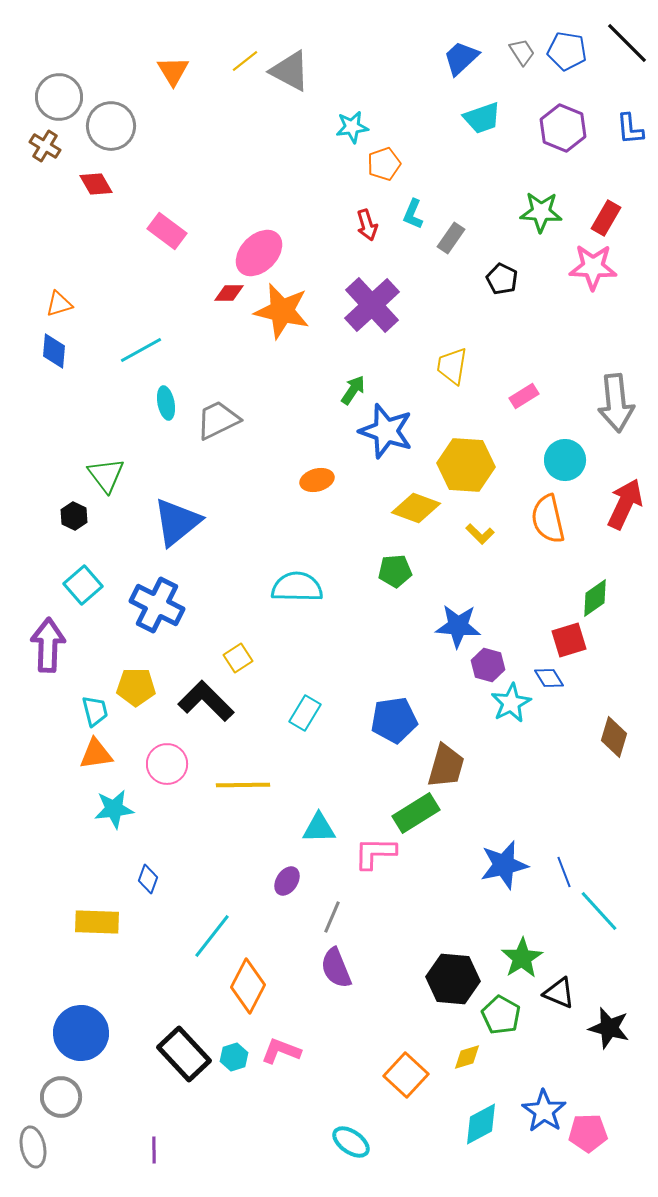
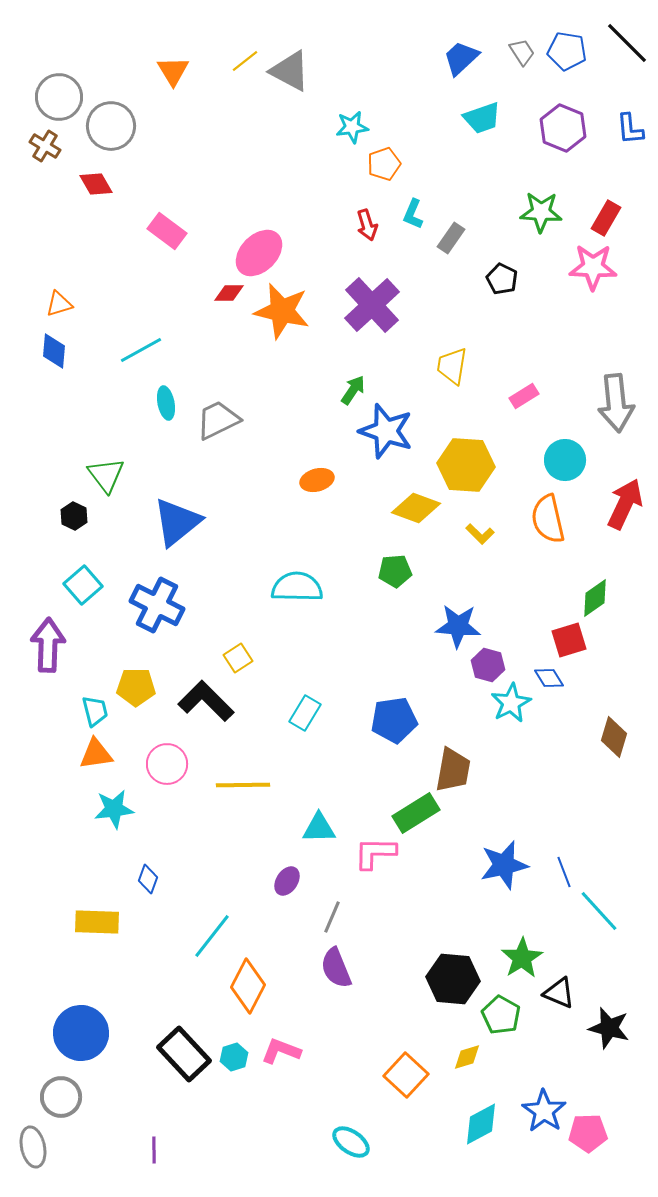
brown trapezoid at (446, 766): moved 7 px right, 4 px down; rotated 6 degrees counterclockwise
